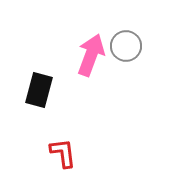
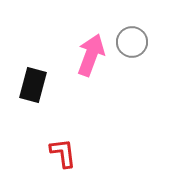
gray circle: moved 6 px right, 4 px up
black rectangle: moved 6 px left, 5 px up
